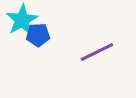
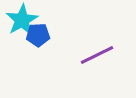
purple line: moved 3 px down
